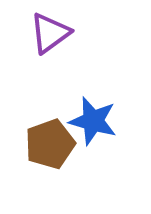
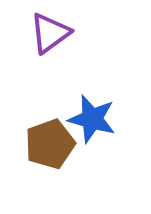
blue star: moved 1 px left, 2 px up
